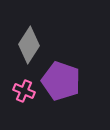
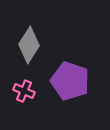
purple pentagon: moved 9 px right
